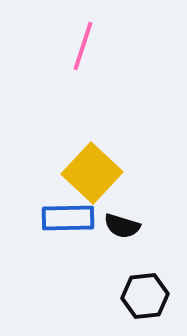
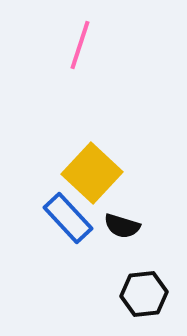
pink line: moved 3 px left, 1 px up
blue rectangle: rotated 48 degrees clockwise
black hexagon: moved 1 px left, 2 px up
